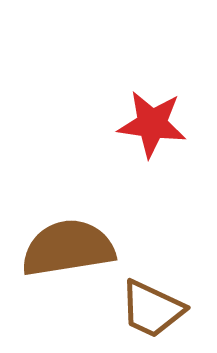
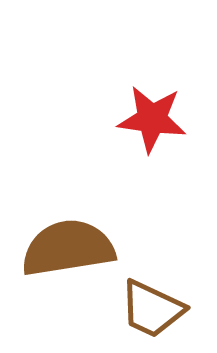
red star: moved 5 px up
